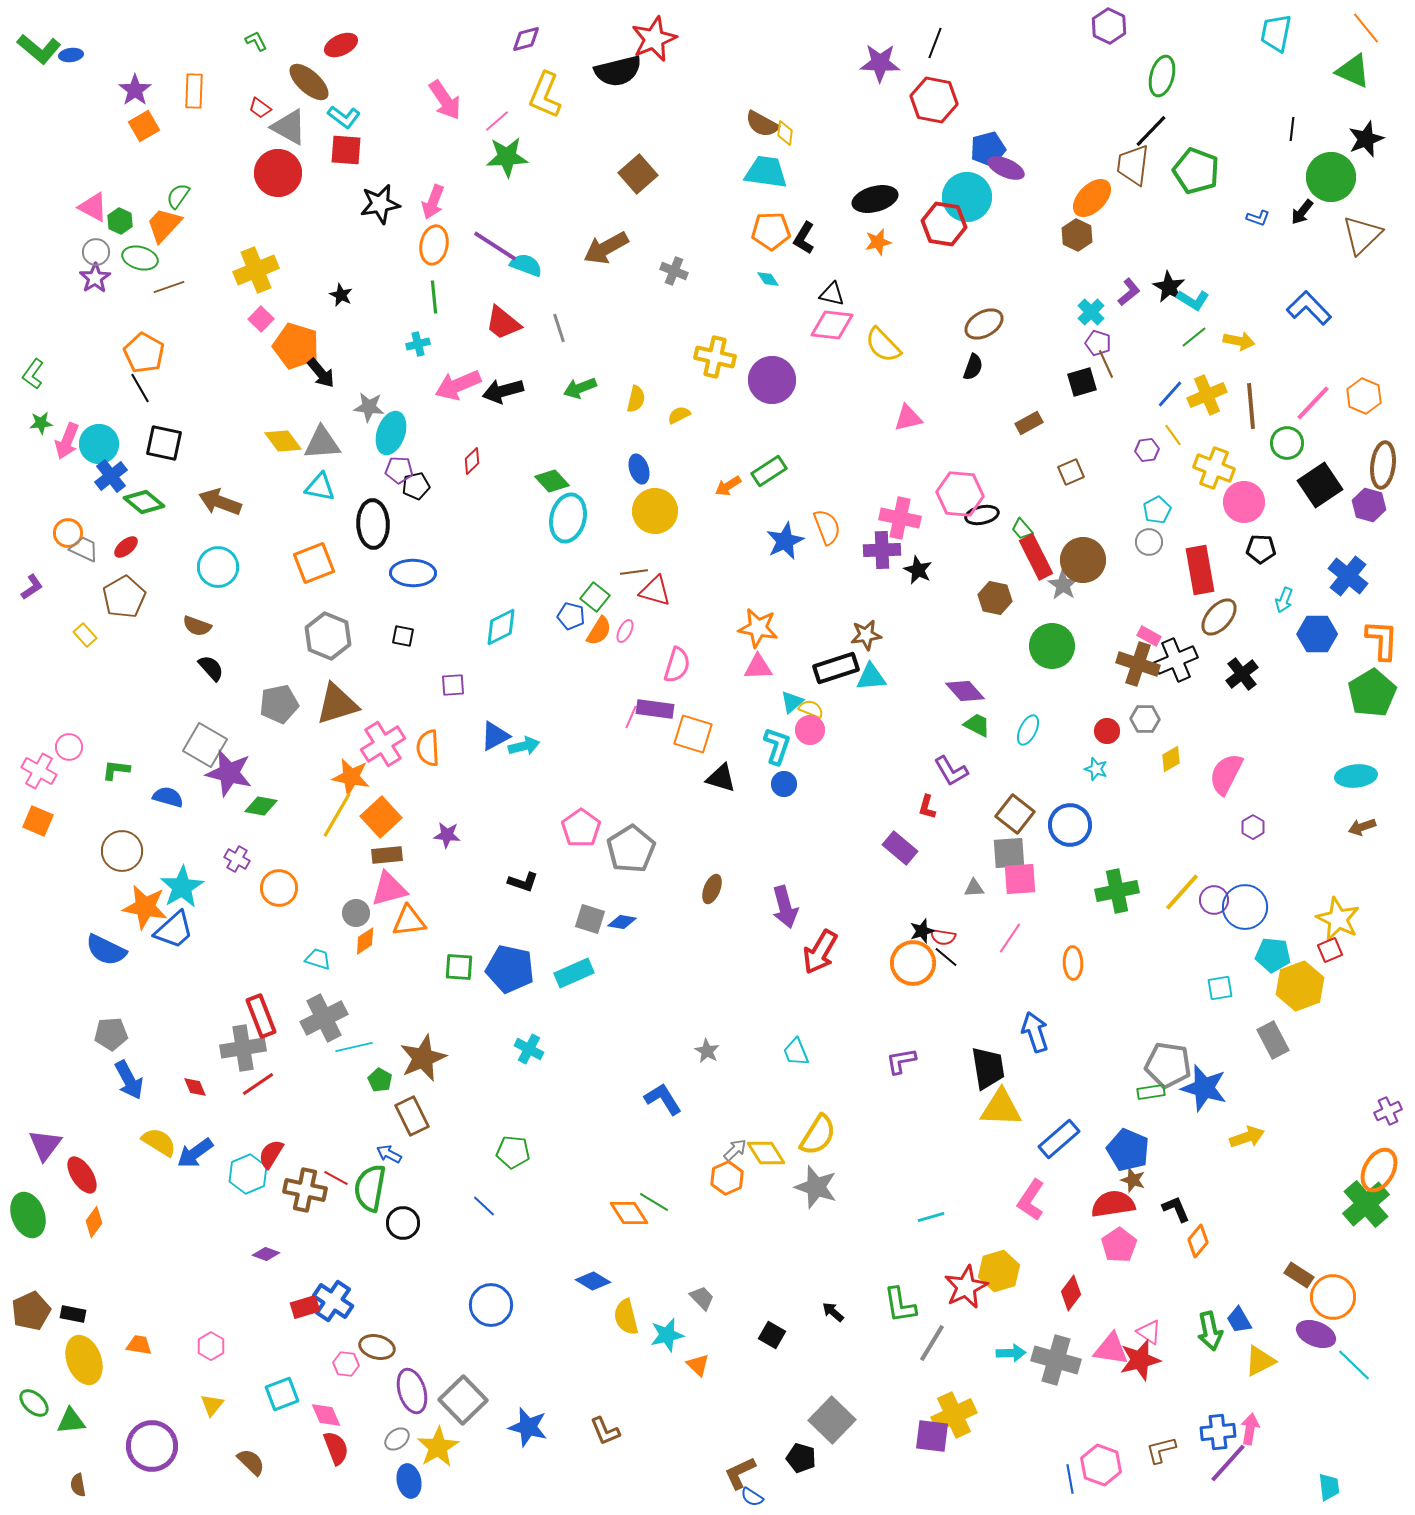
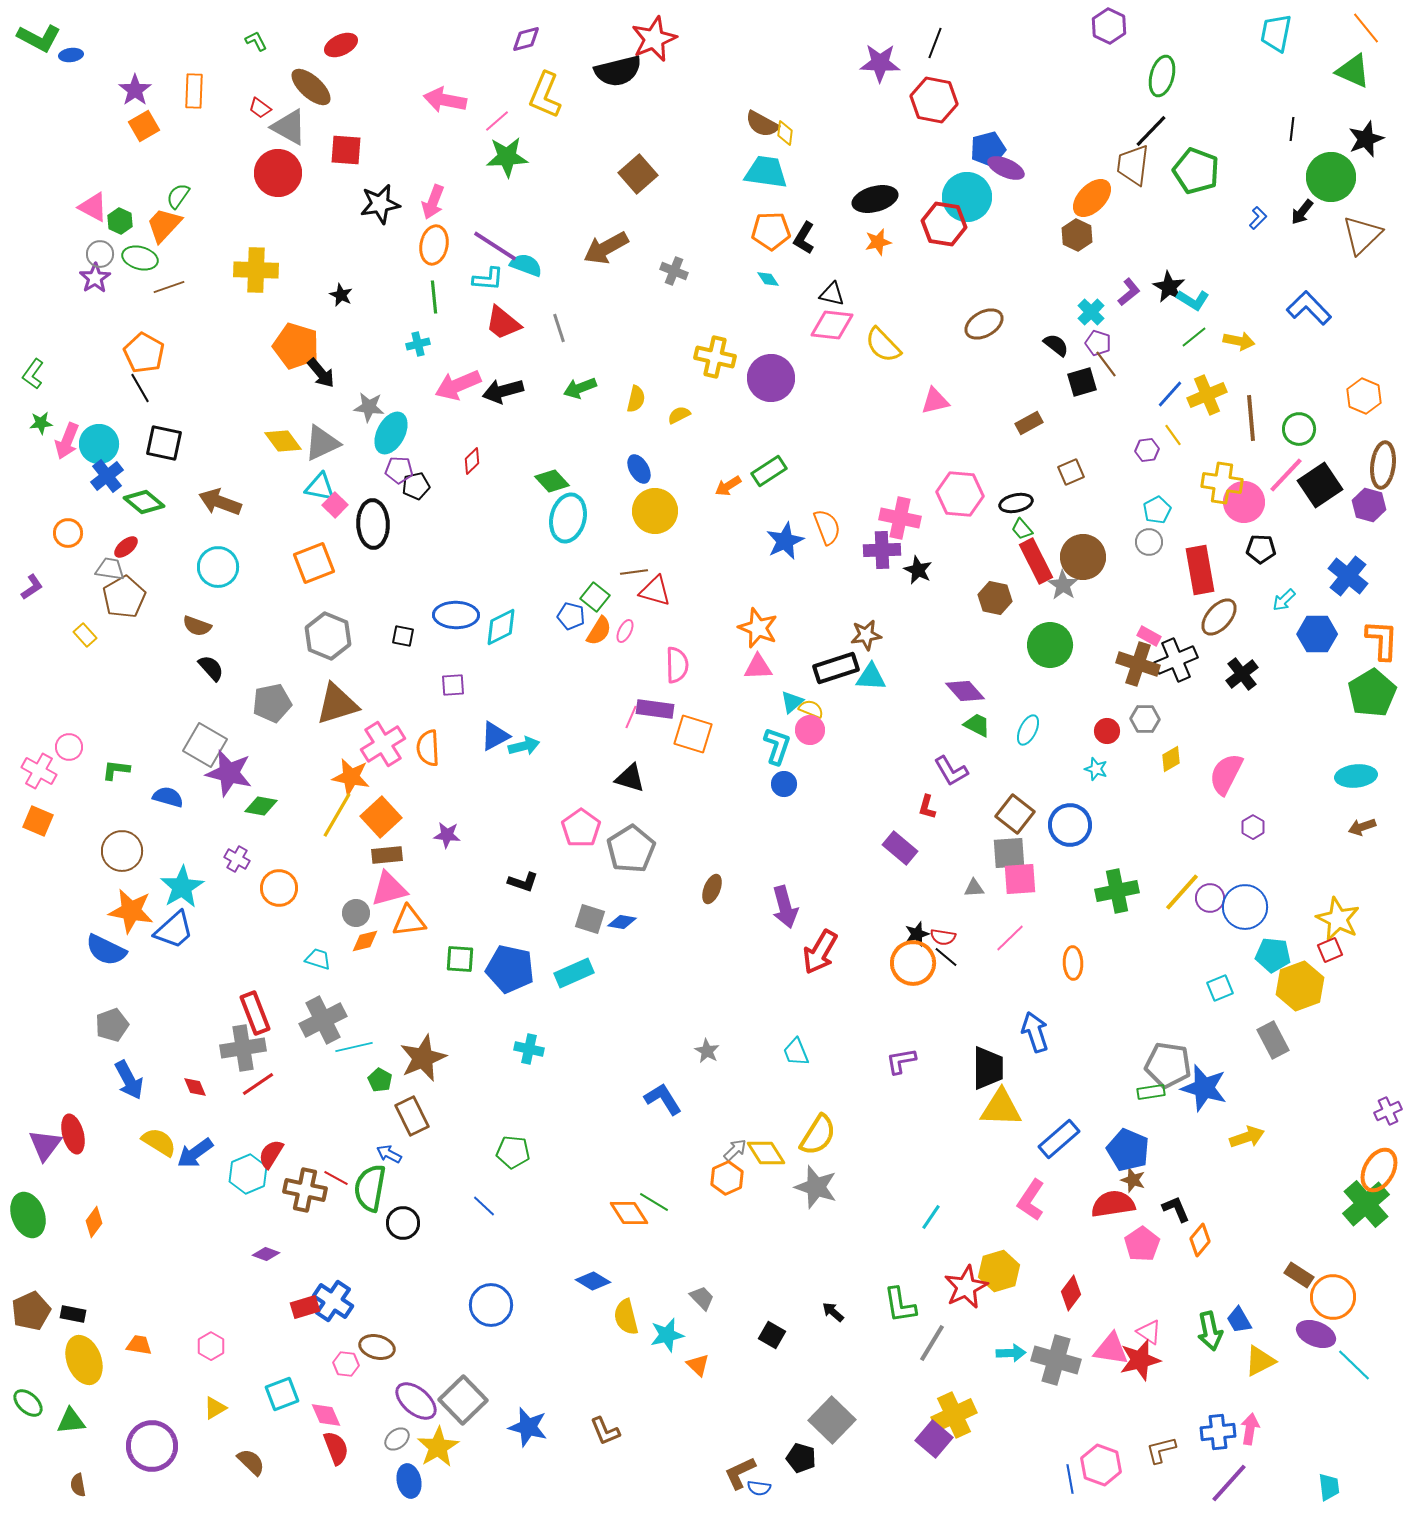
green L-shape at (39, 49): moved 11 px up; rotated 12 degrees counterclockwise
brown ellipse at (309, 82): moved 2 px right, 5 px down
pink arrow at (445, 100): rotated 135 degrees clockwise
cyan L-shape at (344, 117): moved 144 px right, 162 px down; rotated 32 degrees counterclockwise
blue L-shape at (1258, 218): rotated 65 degrees counterclockwise
gray circle at (96, 252): moved 4 px right, 2 px down
yellow cross at (256, 270): rotated 24 degrees clockwise
pink square at (261, 319): moved 74 px right, 186 px down
brown line at (1106, 364): rotated 12 degrees counterclockwise
black semicircle at (973, 367): moved 83 px right, 22 px up; rotated 72 degrees counterclockwise
purple circle at (772, 380): moved 1 px left, 2 px up
pink line at (1313, 403): moved 27 px left, 72 px down
brown line at (1251, 406): moved 12 px down
pink triangle at (908, 418): moved 27 px right, 17 px up
cyan ellipse at (391, 433): rotated 9 degrees clockwise
gray triangle at (322, 443): rotated 21 degrees counterclockwise
green circle at (1287, 443): moved 12 px right, 14 px up
yellow cross at (1214, 468): moved 8 px right, 15 px down; rotated 12 degrees counterclockwise
blue ellipse at (639, 469): rotated 12 degrees counterclockwise
blue cross at (111, 476): moved 4 px left
black ellipse at (982, 515): moved 34 px right, 12 px up
gray trapezoid at (84, 549): moved 26 px right, 20 px down; rotated 16 degrees counterclockwise
red rectangle at (1036, 557): moved 4 px down
brown circle at (1083, 560): moved 3 px up
blue ellipse at (413, 573): moved 43 px right, 42 px down
cyan arrow at (1284, 600): rotated 25 degrees clockwise
orange star at (758, 628): rotated 12 degrees clockwise
green circle at (1052, 646): moved 2 px left, 1 px up
pink semicircle at (677, 665): rotated 18 degrees counterclockwise
cyan triangle at (871, 677): rotated 8 degrees clockwise
gray pentagon at (279, 704): moved 7 px left, 1 px up
black triangle at (721, 778): moved 91 px left
purple circle at (1214, 900): moved 4 px left, 2 px up
orange star at (145, 907): moved 14 px left, 4 px down
black star at (922, 931): moved 5 px left, 3 px down
pink line at (1010, 938): rotated 12 degrees clockwise
orange diamond at (365, 941): rotated 20 degrees clockwise
green square at (459, 967): moved 1 px right, 8 px up
cyan square at (1220, 988): rotated 12 degrees counterclockwise
red rectangle at (261, 1016): moved 6 px left, 3 px up
gray cross at (324, 1018): moved 1 px left, 2 px down
gray pentagon at (111, 1034): moved 1 px right, 9 px up; rotated 16 degrees counterclockwise
cyan cross at (529, 1049): rotated 16 degrees counterclockwise
black trapezoid at (988, 1068): rotated 9 degrees clockwise
red ellipse at (82, 1175): moved 9 px left, 41 px up; rotated 18 degrees clockwise
cyan line at (931, 1217): rotated 40 degrees counterclockwise
orange diamond at (1198, 1241): moved 2 px right, 1 px up
pink pentagon at (1119, 1245): moved 23 px right, 1 px up
purple ellipse at (412, 1391): moved 4 px right, 10 px down; rotated 33 degrees counterclockwise
green ellipse at (34, 1403): moved 6 px left
yellow triangle at (212, 1405): moved 3 px right, 3 px down; rotated 20 degrees clockwise
purple square at (932, 1436): moved 2 px right, 3 px down; rotated 33 degrees clockwise
purple line at (1228, 1463): moved 1 px right, 20 px down
blue semicircle at (752, 1497): moved 7 px right, 9 px up; rotated 25 degrees counterclockwise
